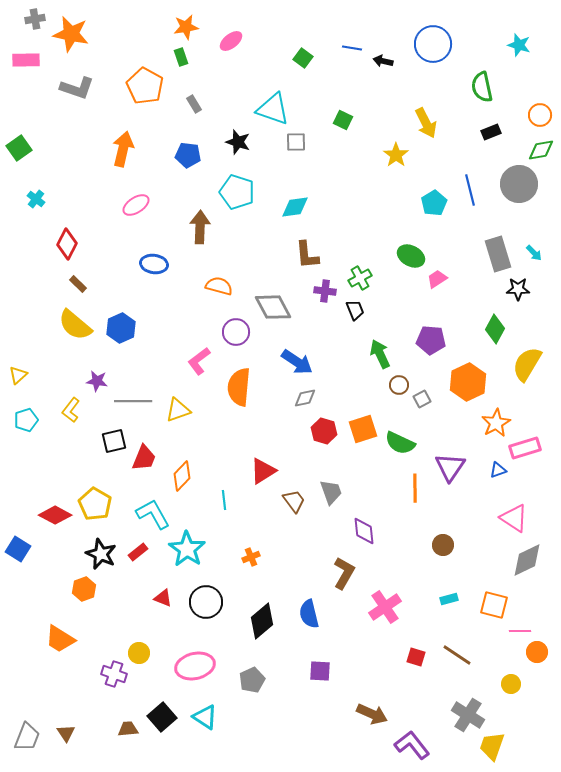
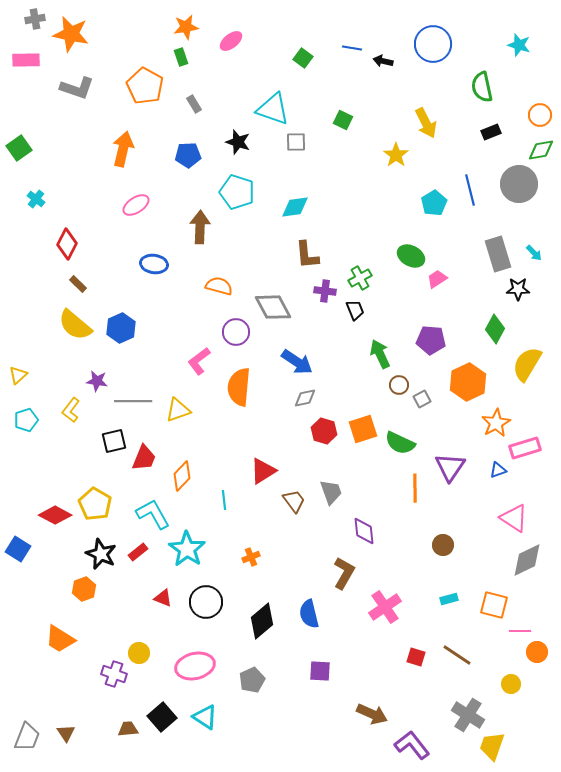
blue pentagon at (188, 155): rotated 10 degrees counterclockwise
